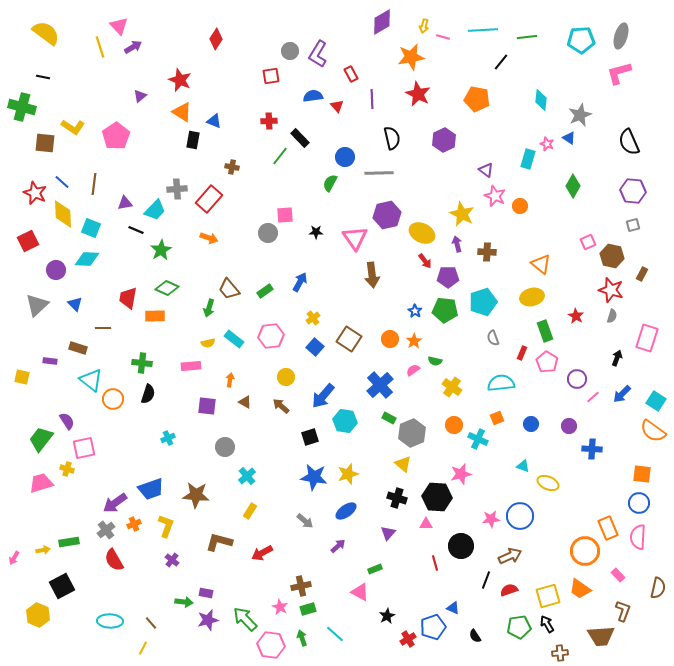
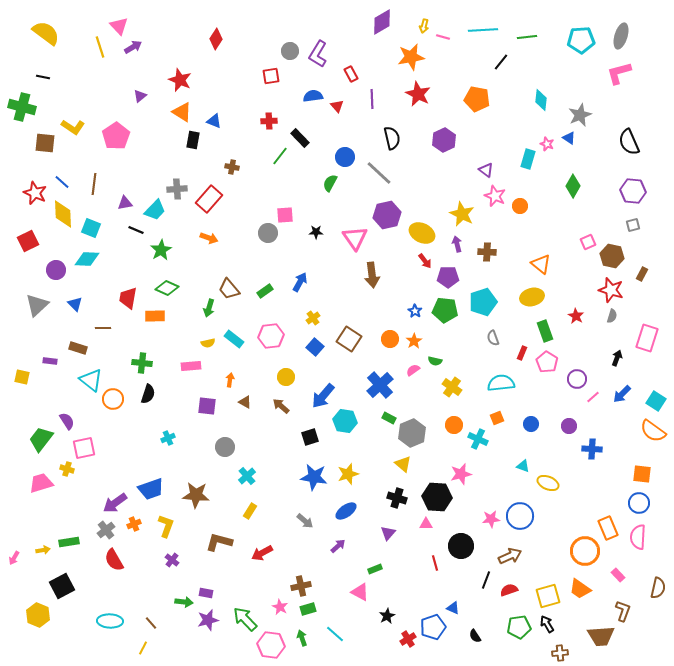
gray line at (379, 173): rotated 44 degrees clockwise
